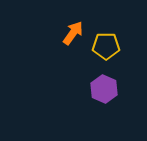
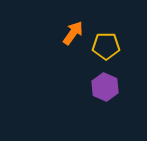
purple hexagon: moved 1 px right, 2 px up
